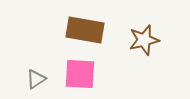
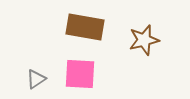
brown rectangle: moved 3 px up
